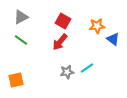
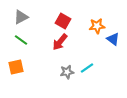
orange square: moved 13 px up
